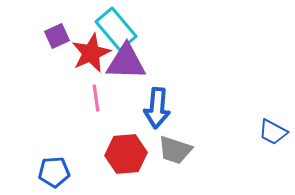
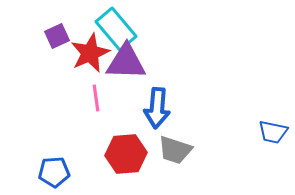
red star: moved 1 px left
blue trapezoid: rotated 16 degrees counterclockwise
